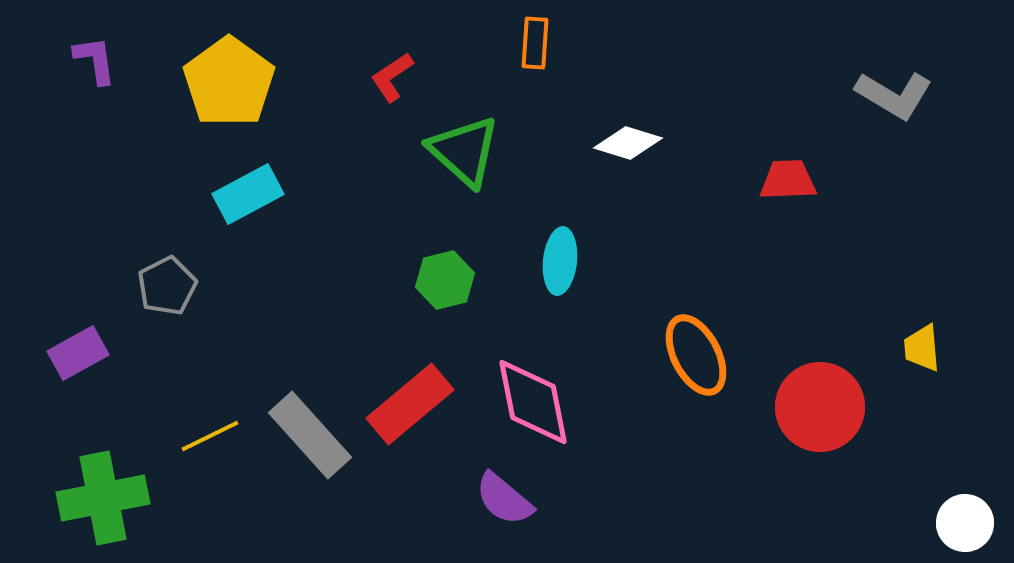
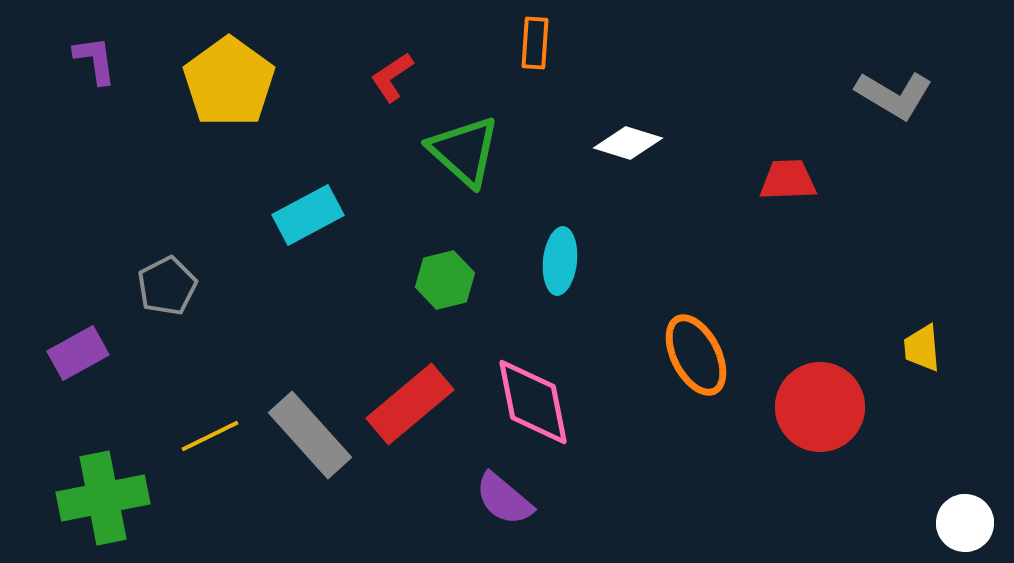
cyan rectangle: moved 60 px right, 21 px down
